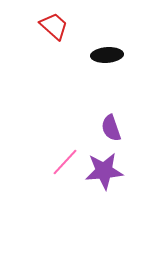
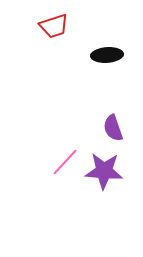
red trapezoid: rotated 120 degrees clockwise
purple semicircle: moved 2 px right
purple star: rotated 9 degrees clockwise
